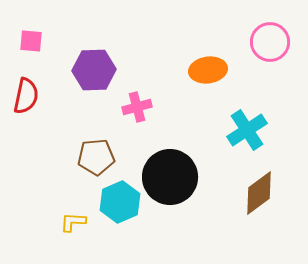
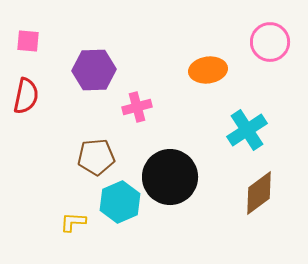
pink square: moved 3 px left
